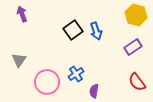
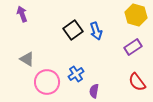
gray triangle: moved 8 px right, 1 px up; rotated 35 degrees counterclockwise
